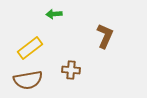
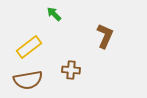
green arrow: rotated 49 degrees clockwise
yellow rectangle: moved 1 px left, 1 px up
